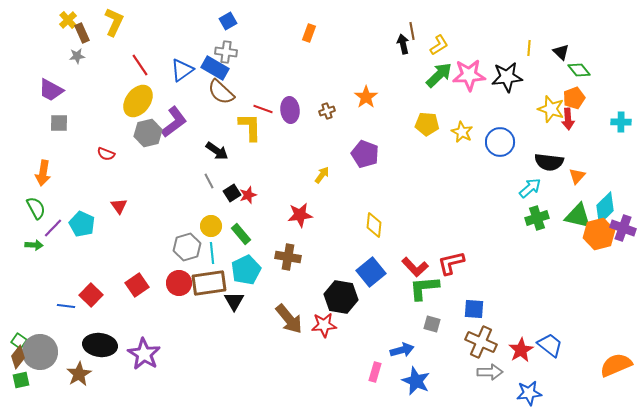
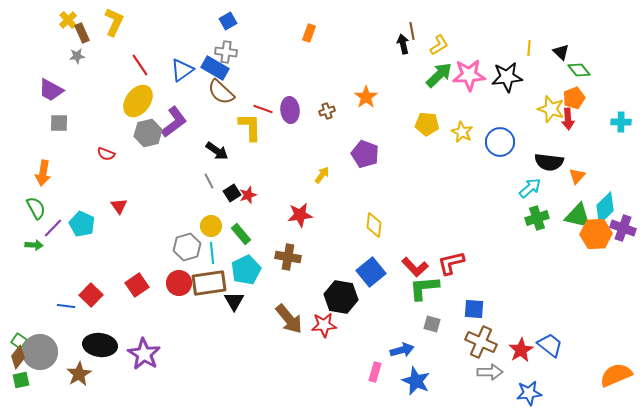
orange hexagon at (599, 234): moved 3 px left; rotated 12 degrees clockwise
orange semicircle at (616, 365): moved 10 px down
